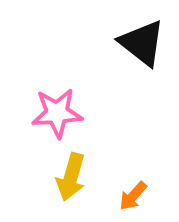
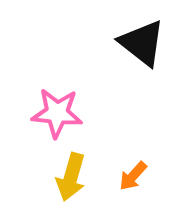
pink star: rotated 9 degrees clockwise
orange arrow: moved 20 px up
